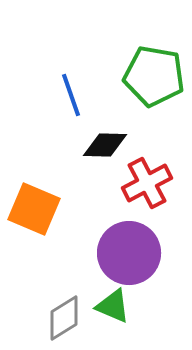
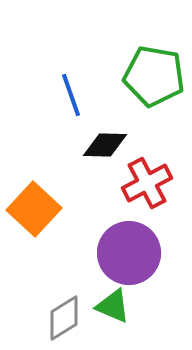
orange square: rotated 20 degrees clockwise
